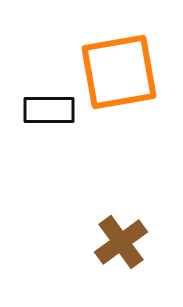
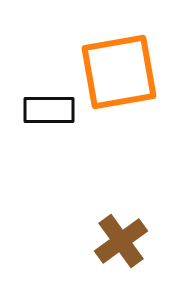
brown cross: moved 1 px up
